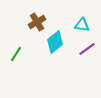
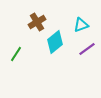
cyan triangle: moved 1 px left; rotated 28 degrees counterclockwise
